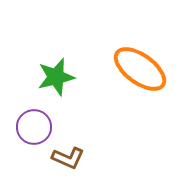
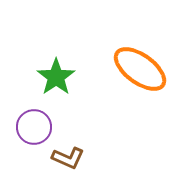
green star: rotated 21 degrees counterclockwise
